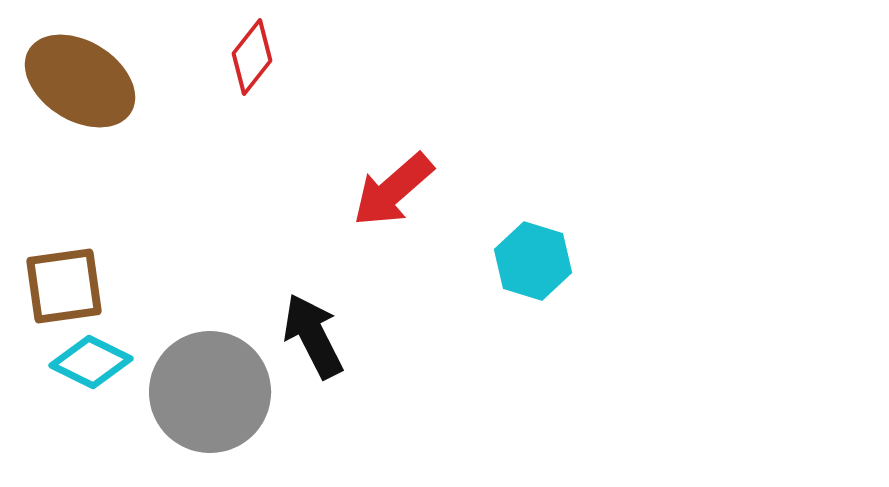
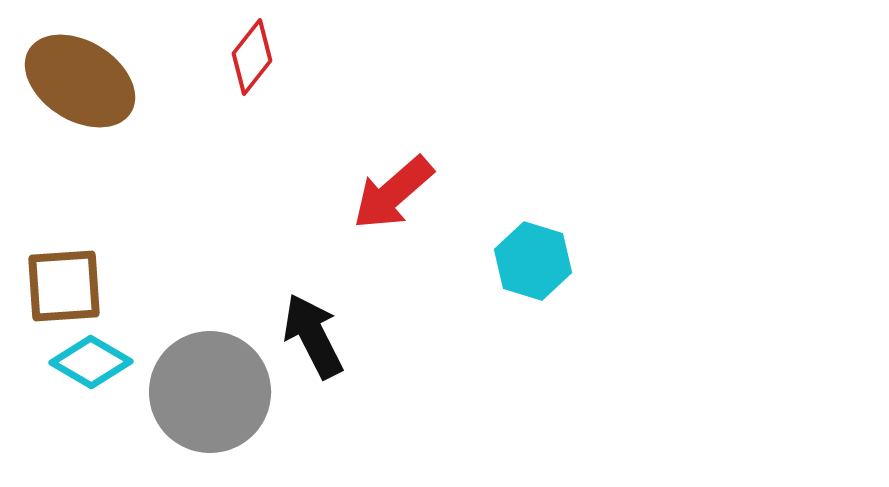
red arrow: moved 3 px down
brown square: rotated 4 degrees clockwise
cyan diamond: rotated 4 degrees clockwise
